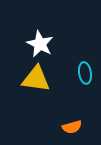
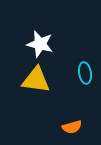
white star: rotated 12 degrees counterclockwise
yellow triangle: moved 1 px down
